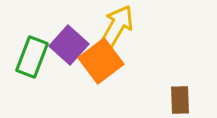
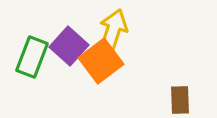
yellow arrow: moved 4 px left, 5 px down; rotated 12 degrees counterclockwise
purple square: moved 1 px down
